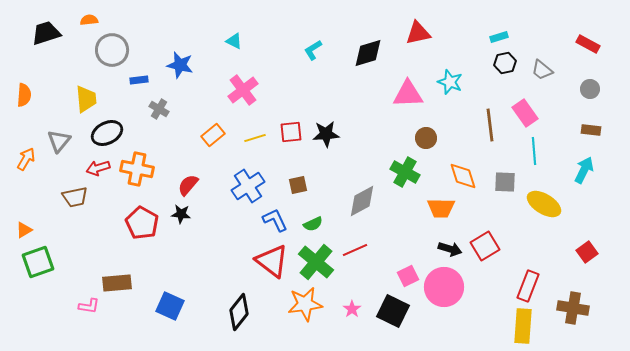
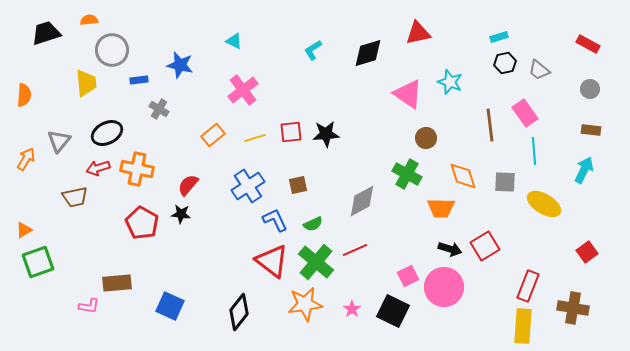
gray trapezoid at (542, 70): moved 3 px left
pink triangle at (408, 94): rotated 36 degrees clockwise
yellow trapezoid at (86, 99): moved 16 px up
green cross at (405, 172): moved 2 px right, 2 px down
